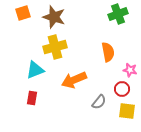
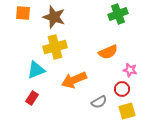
orange square: rotated 21 degrees clockwise
orange semicircle: rotated 78 degrees clockwise
cyan triangle: moved 1 px right
red rectangle: rotated 24 degrees clockwise
gray semicircle: rotated 21 degrees clockwise
yellow square: rotated 24 degrees counterclockwise
